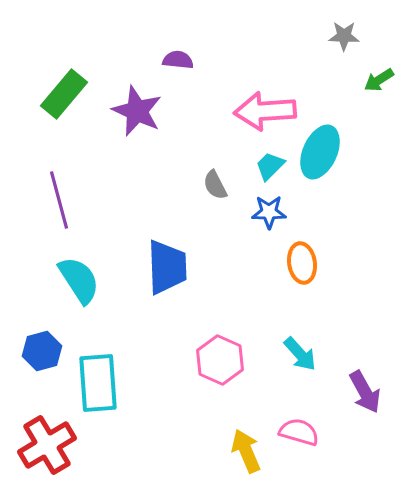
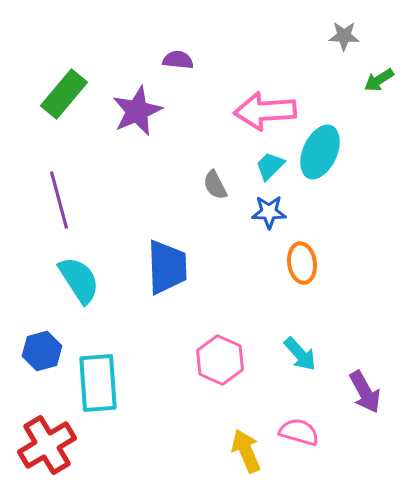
purple star: rotated 24 degrees clockwise
